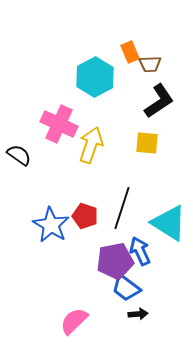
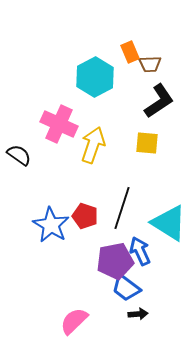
yellow arrow: moved 2 px right
